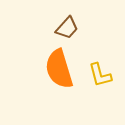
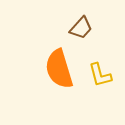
brown trapezoid: moved 14 px right
